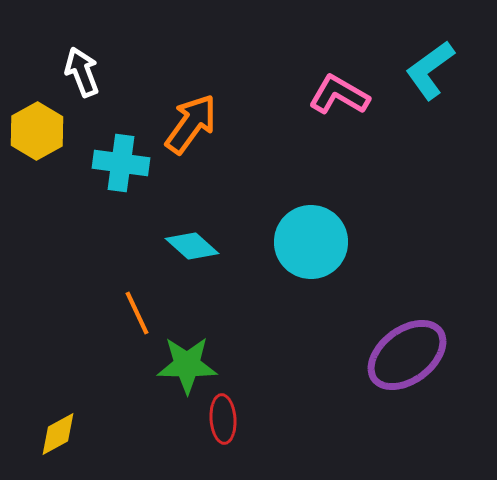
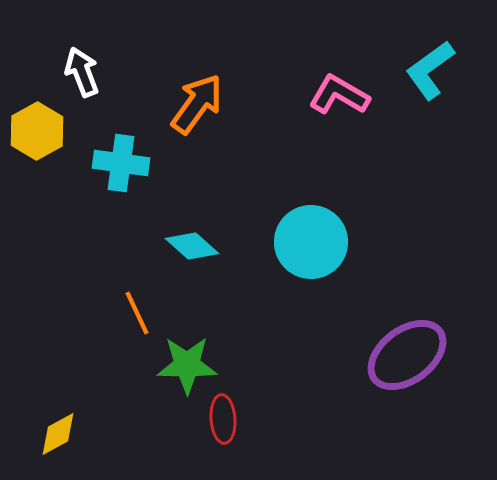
orange arrow: moved 6 px right, 20 px up
